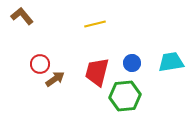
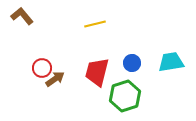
red circle: moved 2 px right, 4 px down
green hexagon: rotated 12 degrees counterclockwise
